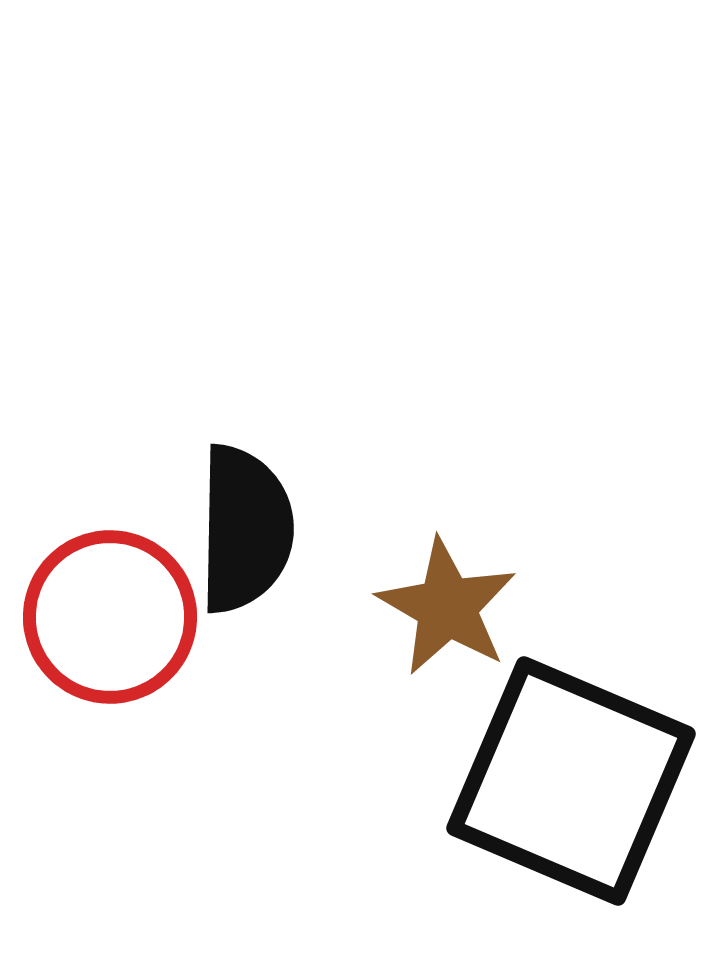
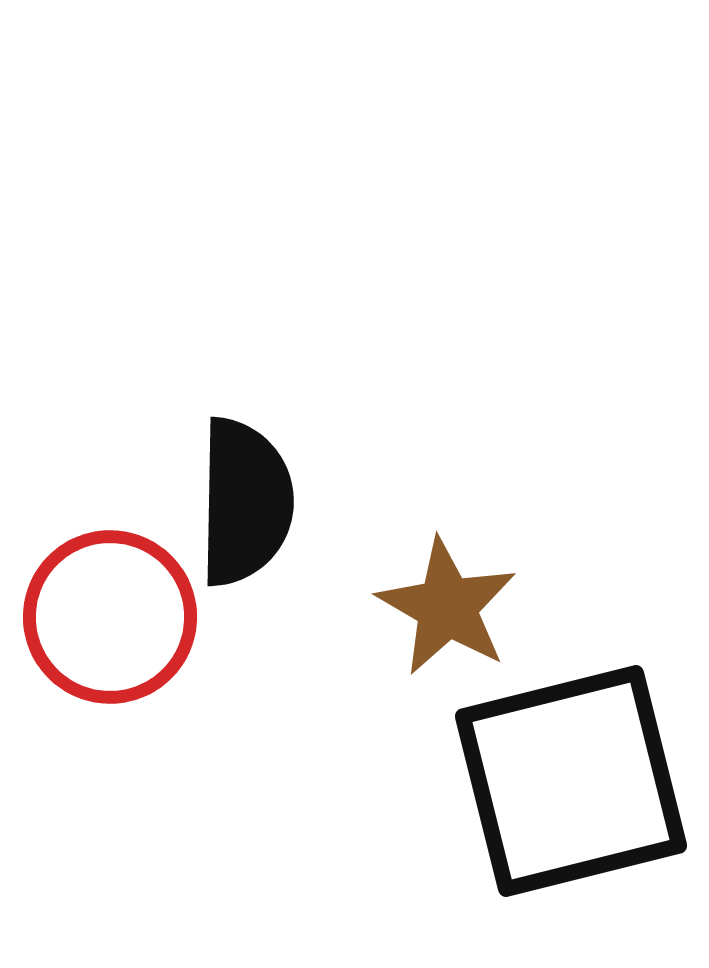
black semicircle: moved 27 px up
black square: rotated 37 degrees counterclockwise
